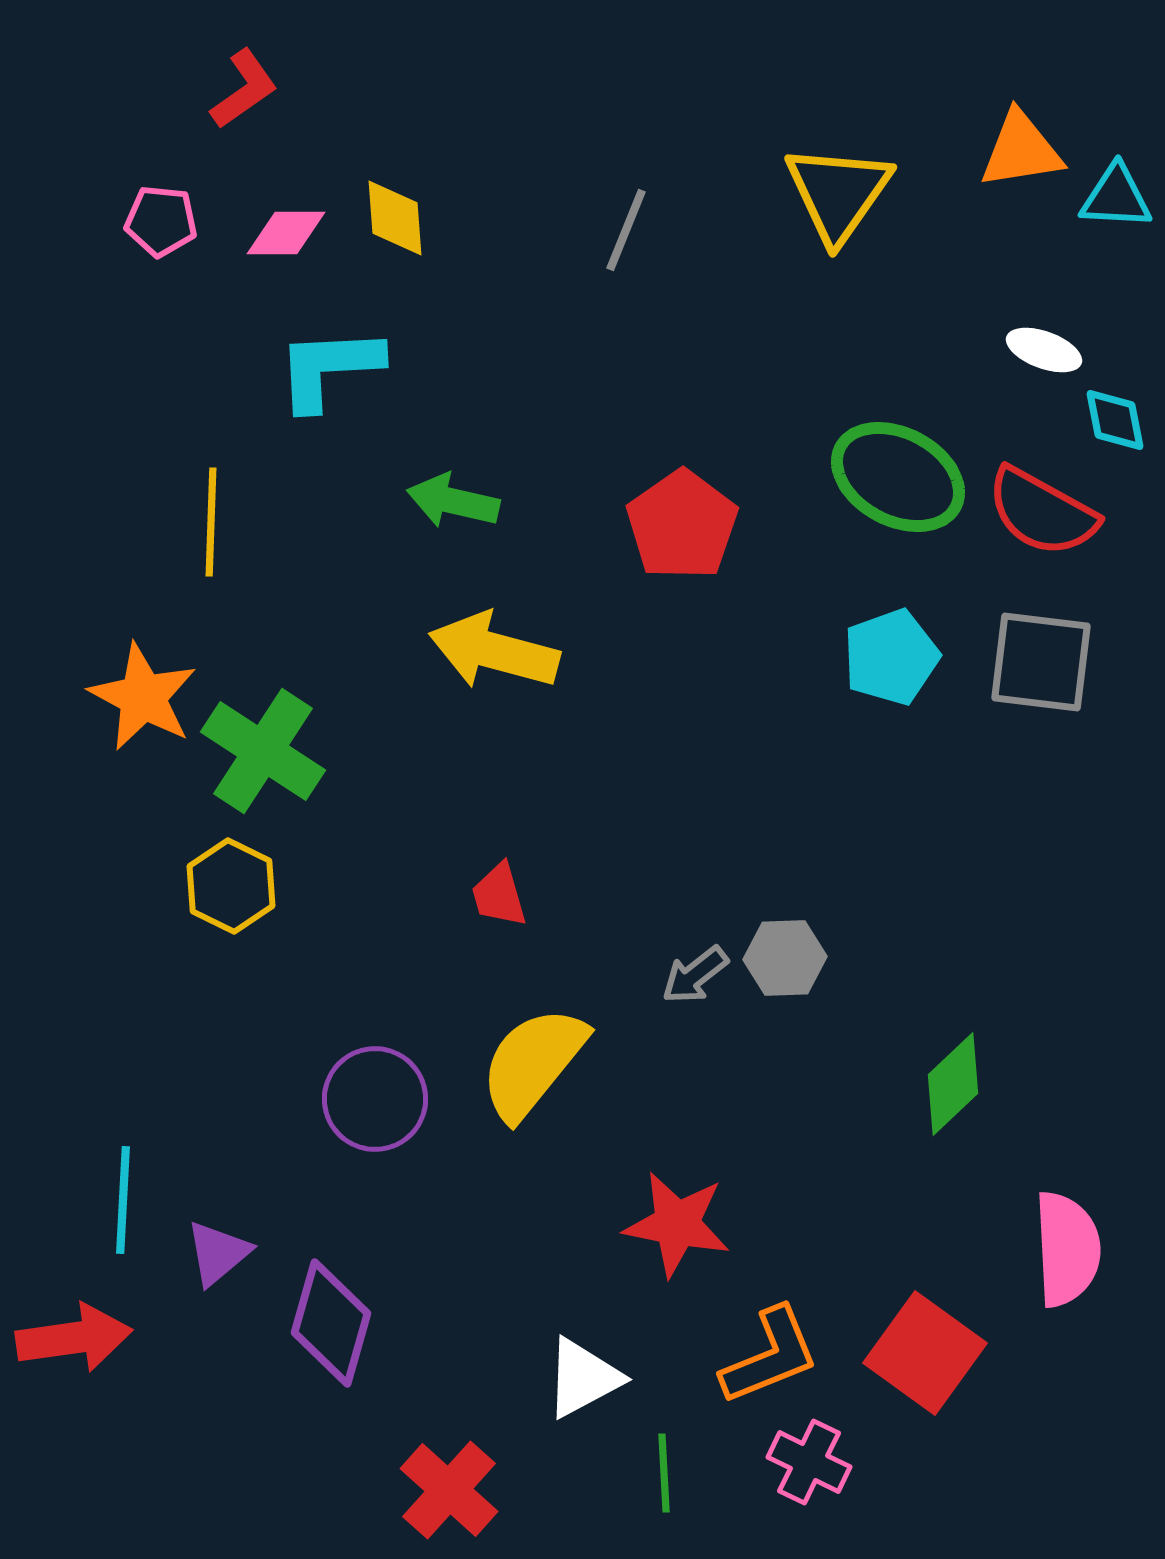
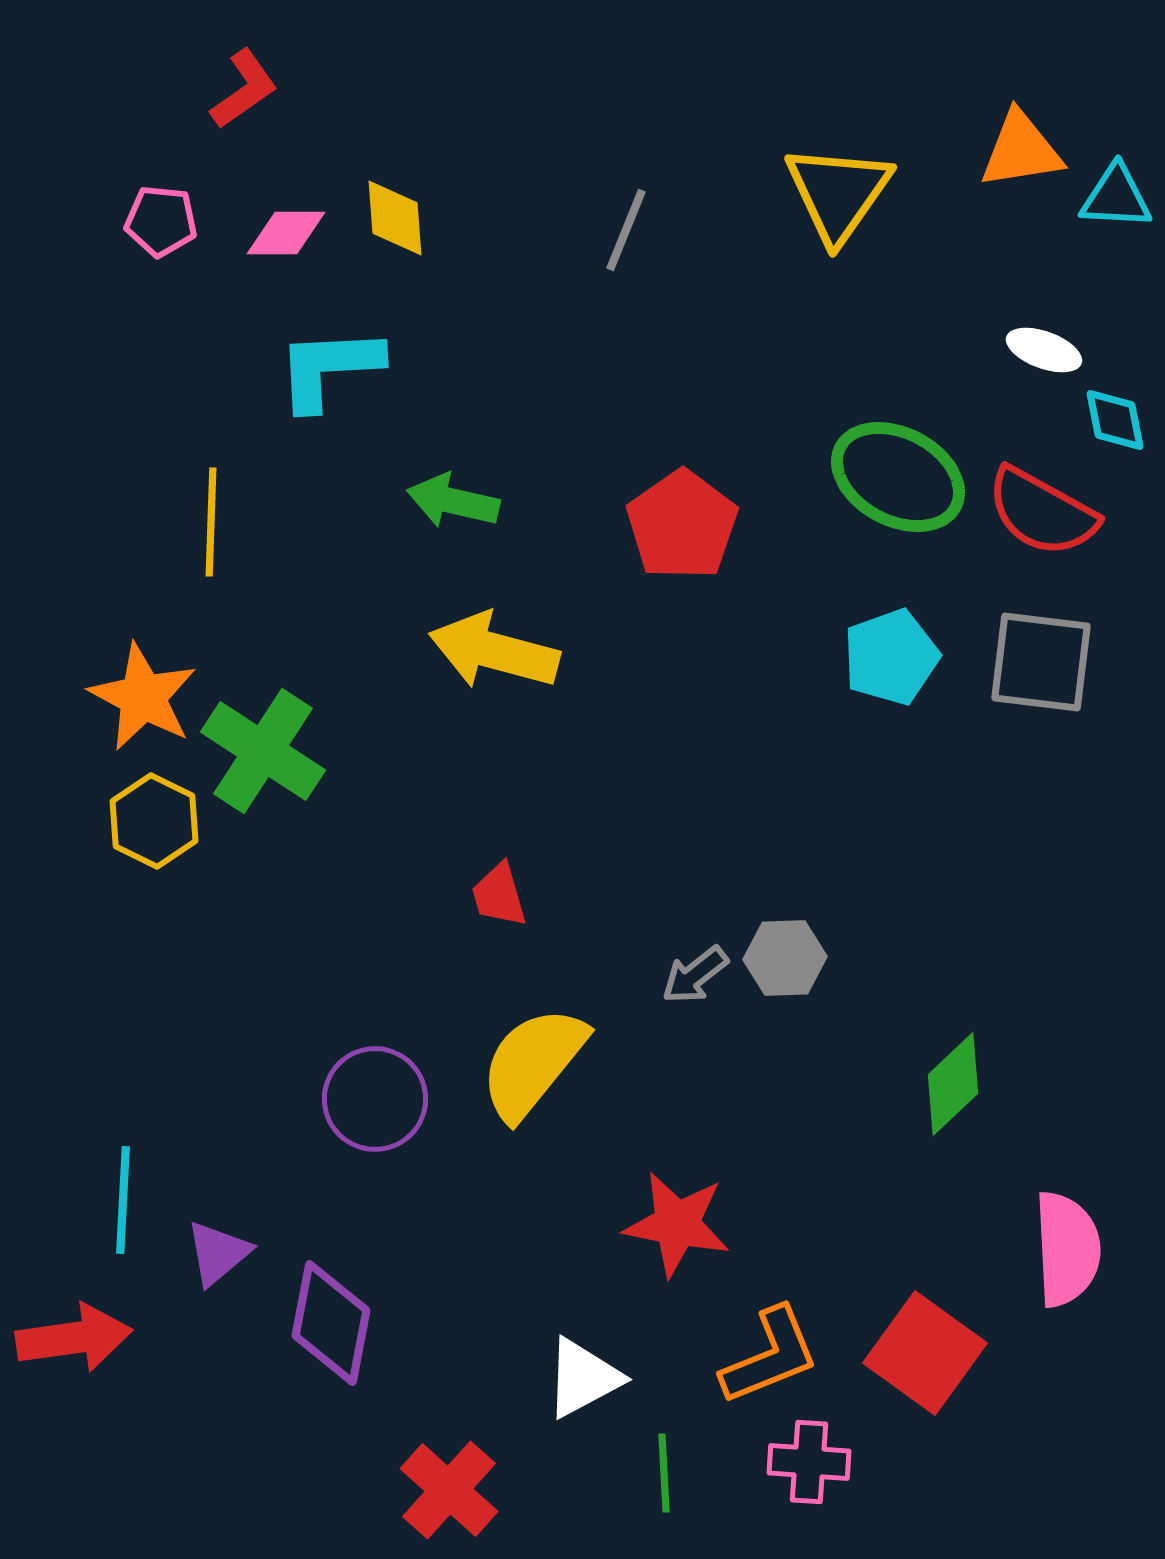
yellow hexagon: moved 77 px left, 65 px up
purple diamond: rotated 5 degrees counterclockwise
pink cross: rotated 22 degrees counterclockwise
